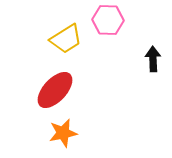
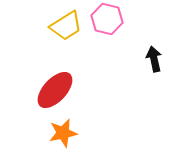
pink hexagon: moved 1 px left, 1 px up; rotated 12 degrees clockwise
yellow trapezoid: moved 13 px up
black arrow: moved 1 px right; rotated 10 degrees counterclockwise
